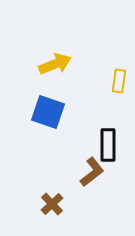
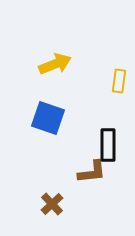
blue square: moved 6 px down
brown L-shape: rotated 32 degrees clockwise
